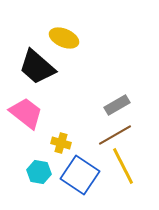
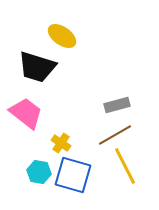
yellow ellipse: moved 2 px left, 2 px up; rotated 12 degrees clockwise
black trapezoid: rotated 24 degrees counterclockwise
gray rectangle: rotated 15 degrees clockwise
yellow cross: rotated 18 degrees clockwise
yellow line: moved 2 px right
blue square: moved 7 px left; rotated 18 degrees counterclockwise
